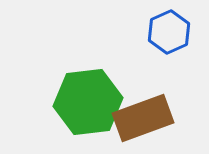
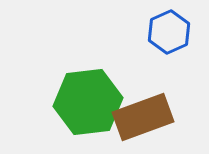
brown rectangle: moved 1 px up
